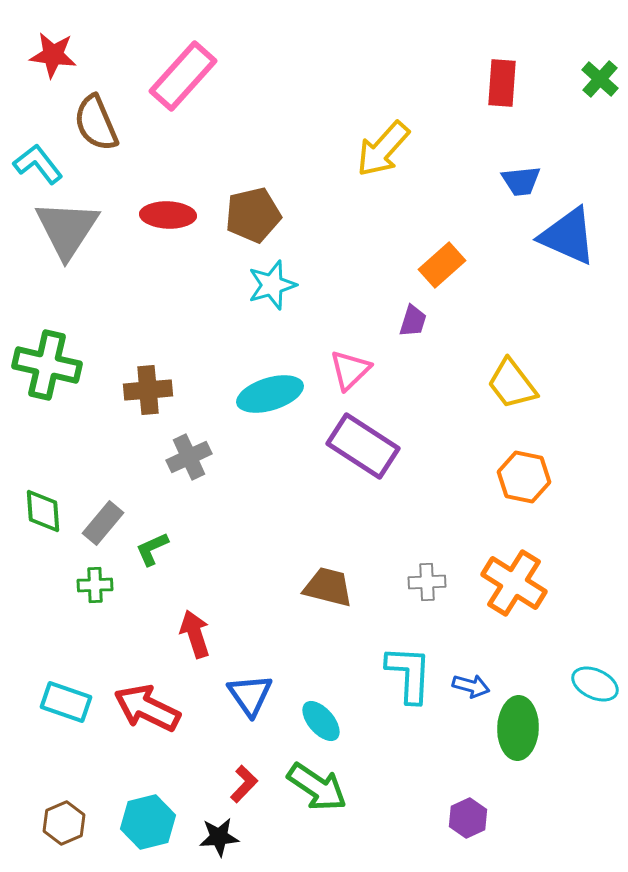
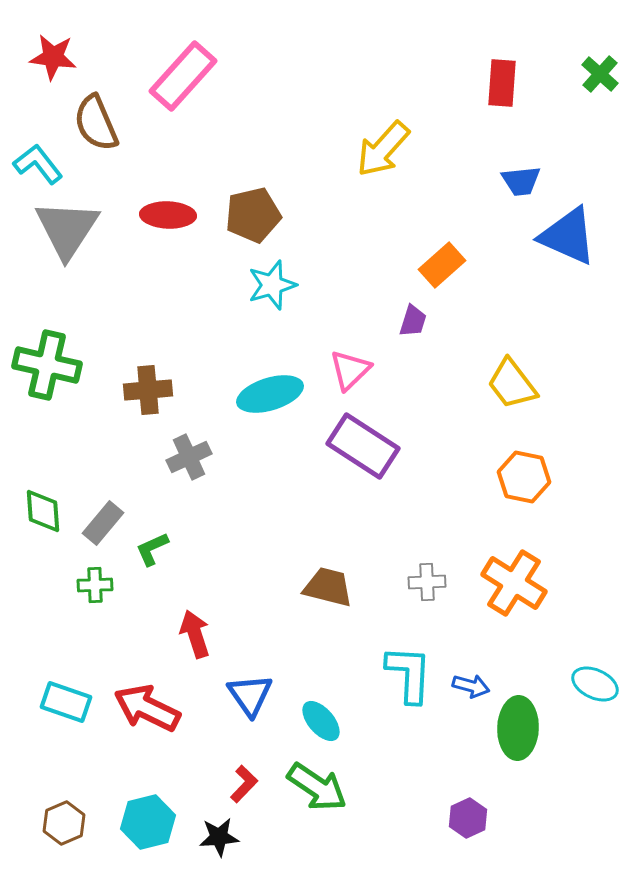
red star at (53, 55): moved 2 px down
green cross at (600, 79): moved 5 px up
